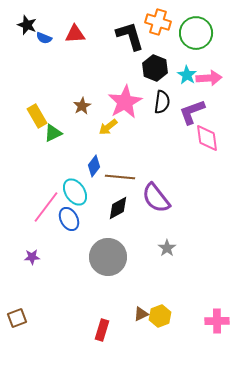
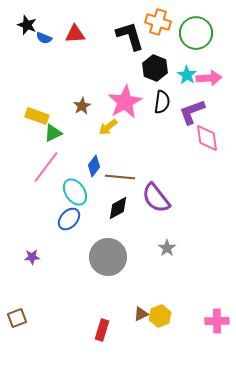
yellow rectangle: rotated 40 degrees counterclockwise
pink line: moved 40 px up
blue ellipse: rotated 70 degrees clockwise
